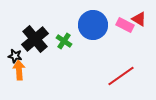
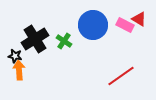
black cross: rotated 8 degrees clockwise
